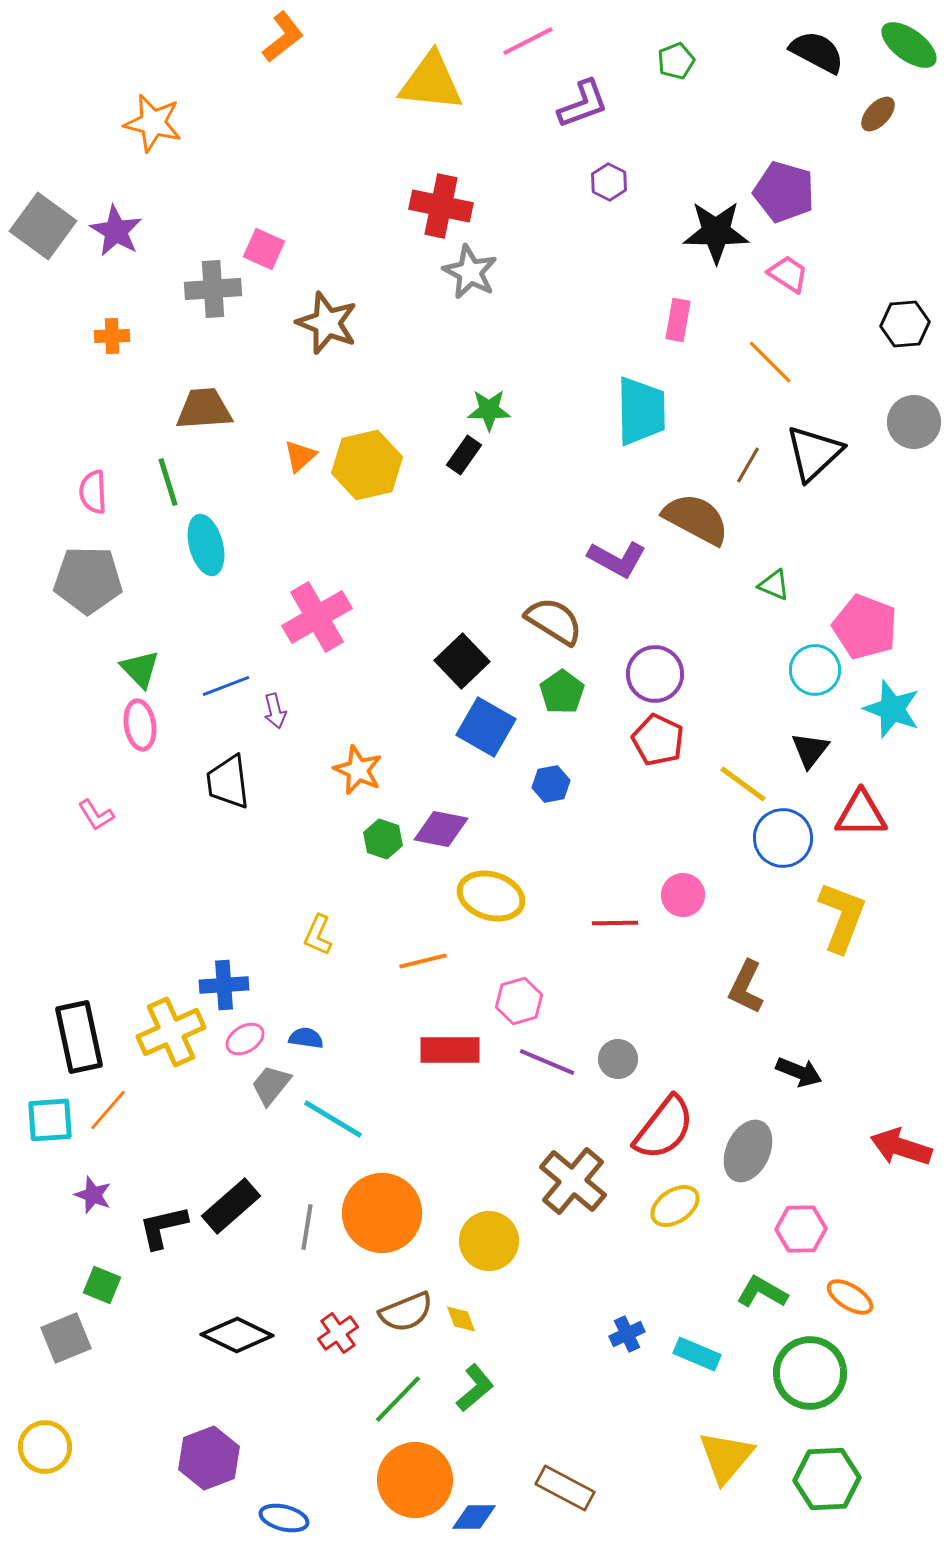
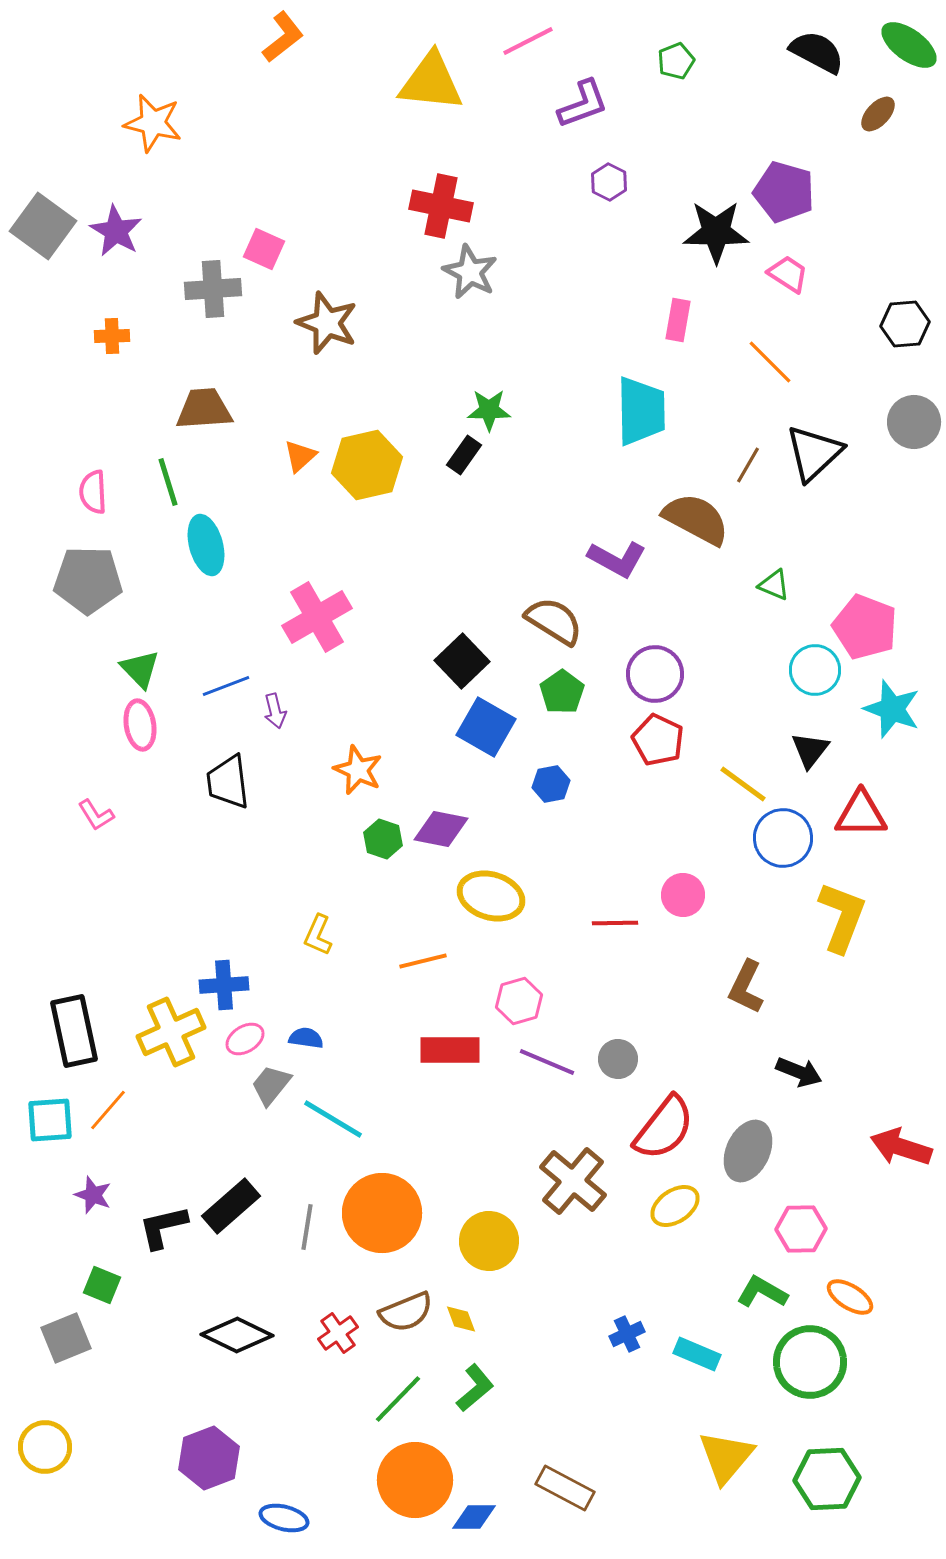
black rectangle at (79, 1037): moved 5 px left, 6 px up
green circle at (810, 1373): moved 11 px up
